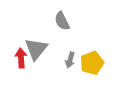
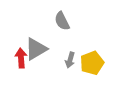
gray triangle: rotated 20 degrees clockwise
